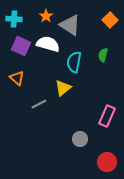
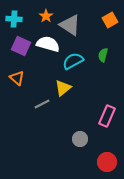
orange square: rotated 14 degrees clockwise
cyan semicircle: moved 1 px left, 1 px up; rotated 50 degrees clockwise
gray line: moved 3 px right
